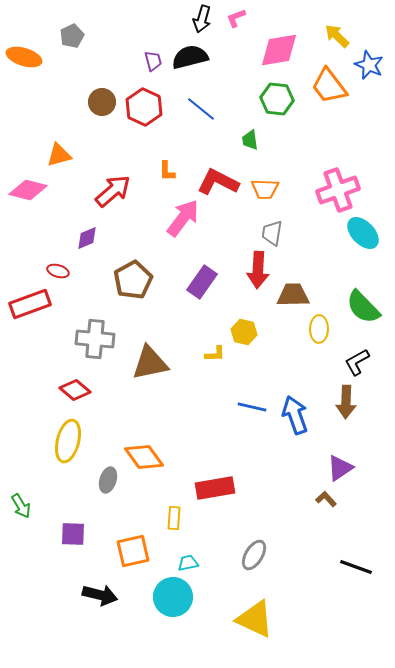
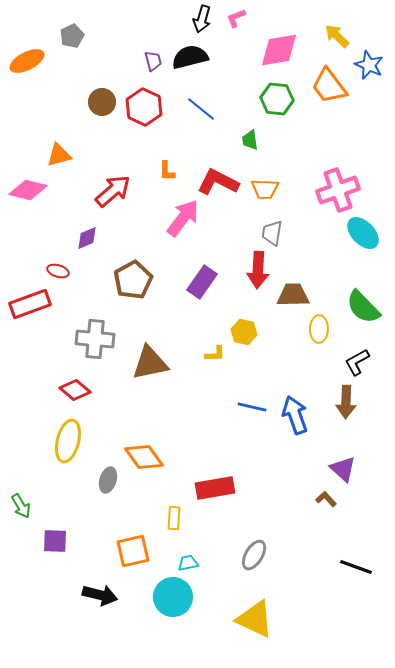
orange ellipse at (24, 57): moved 3 px right, 4 px down; rotated 44 degrees counterclockwise
purple triangle at (340, 468): moved 3 px right, 1 px down; rotated 44 degrees counterclockwise
purple square at (73, 534): moved 18 px left, 7 px down
